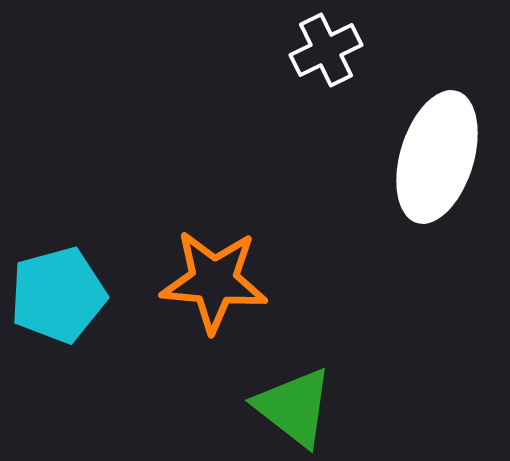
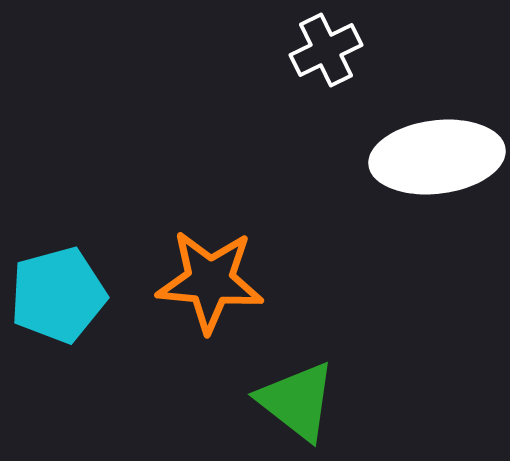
white ellipse: rotated 66 degrees clockwise
orange star: moved 4 px left
green triangle: moved 3 px right, 6 px up
